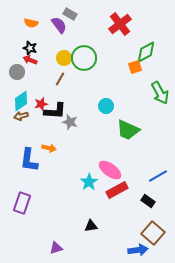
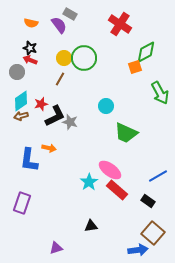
red cross: rotated 20 degrees counterclockwise
black L-shape: moved 5 px down; rotated 30 degrees counterclockwise
green trapezoid: moved 2 px left, 3 px down
red rectangle: rotated 70 degrees clockwise
